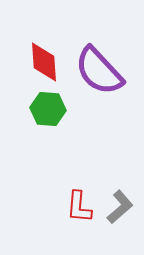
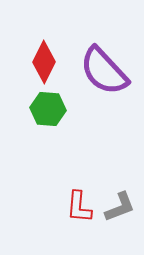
red diamond: rotated 30 degrees clockwise
purple semicircle: moved 5 px right
gray L-shape: rotated 20 degrees clockwise
